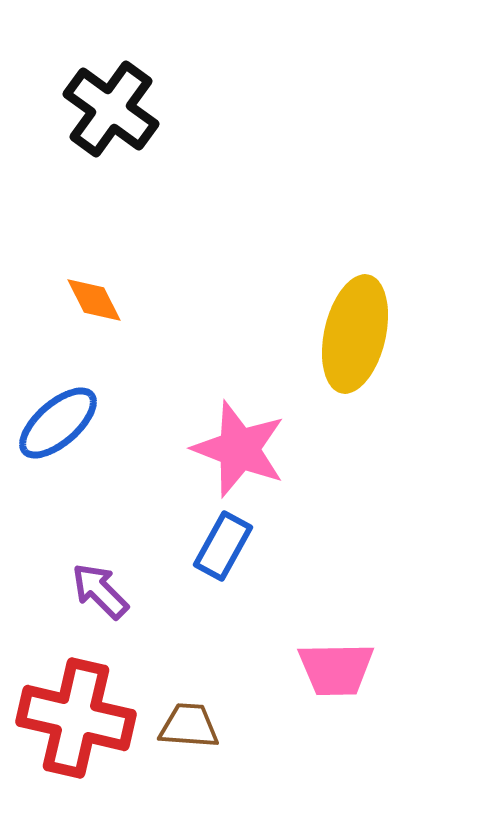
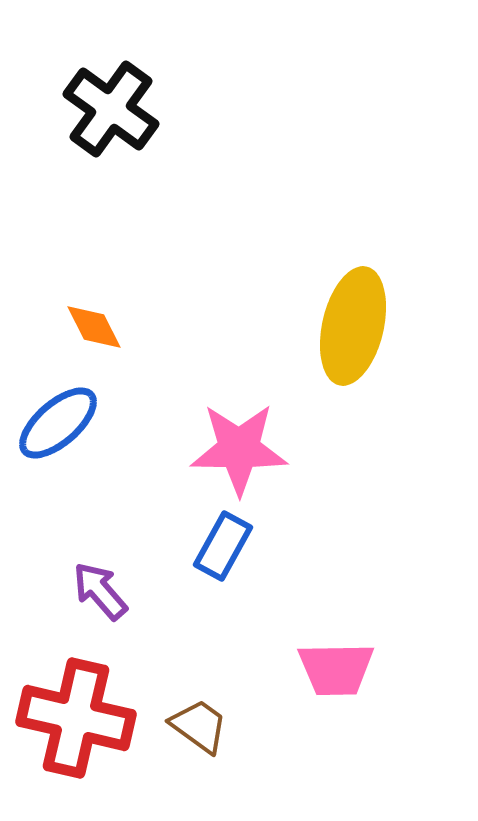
orange diamond: moved 27 px down
yellow ellipse: moved 2 px left, 8 px up
pink star: rotated 20 degrees counterclockwise
purple arrow: rotated 4 degrees clockwise
brown trapezoid: moved 10 px right; rotated 32 degrees clockwise
